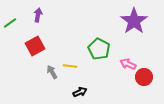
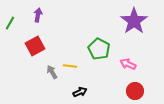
green line: rotated 24 degrees counterclockwise
red circle: moved 9 px left, 14 px down
